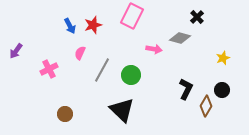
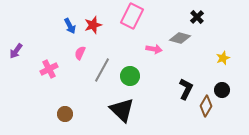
green circle: moved 1 px left, 1 px down
